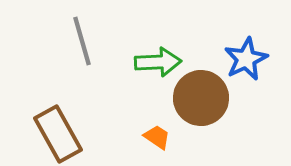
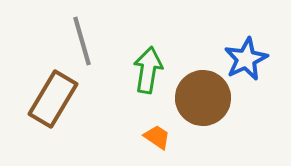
green arrow: moved 10 px left, 8 px down; rotated 78 degrees counterclockwise
brown circle: moved 2 px right
brown rectangle: moved 5 px left, 35 px up; rotated 60 degrees clockwise
